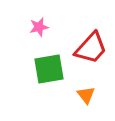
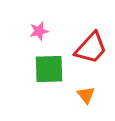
pink star: moved 4 px down
green square: rotated 8 degrees clockwise
